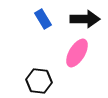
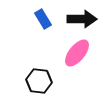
black arrow: moved 3 px left
pink ellipse: rotated 8 degrees clockwise
